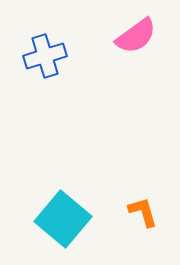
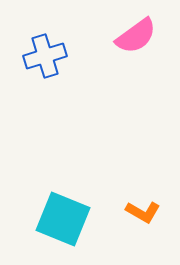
orange L-shape: rotated 136 degrees clockwise
cyan square: rotated 18 degrees counterclockwise
